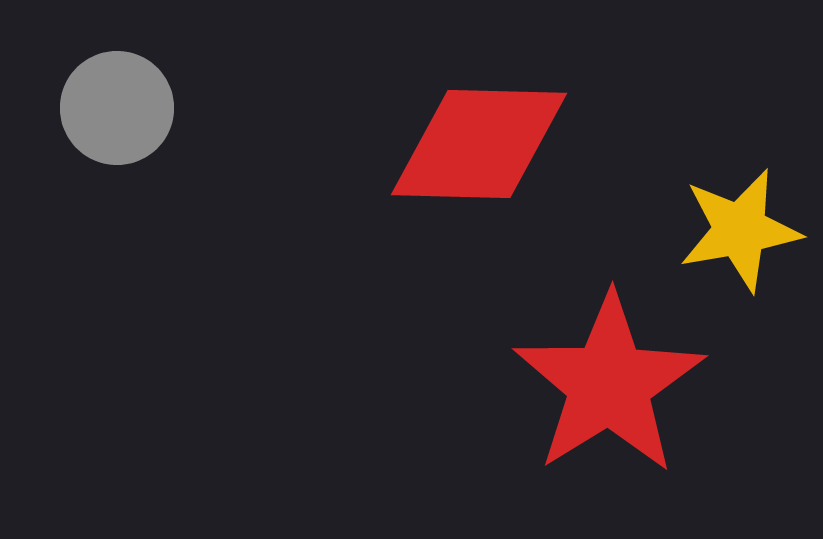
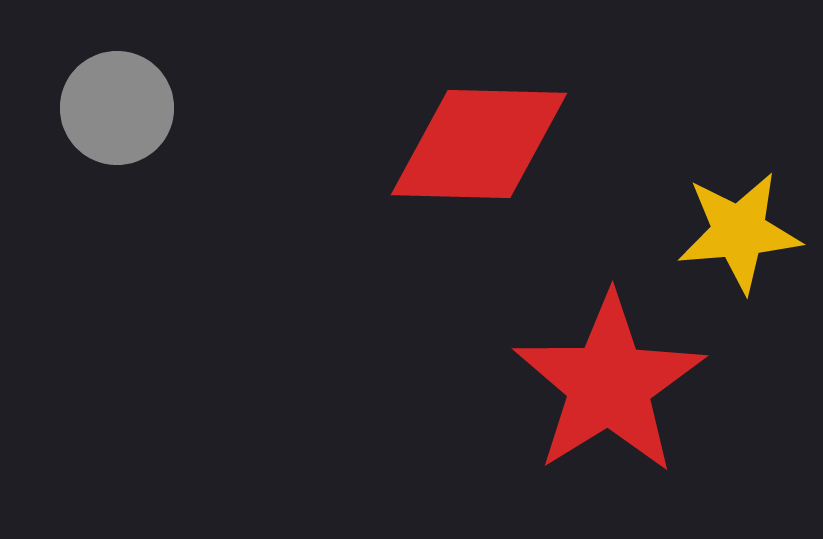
yellow star: moved 1 px left, 2 px down; rotated 5 degrees clockwise
